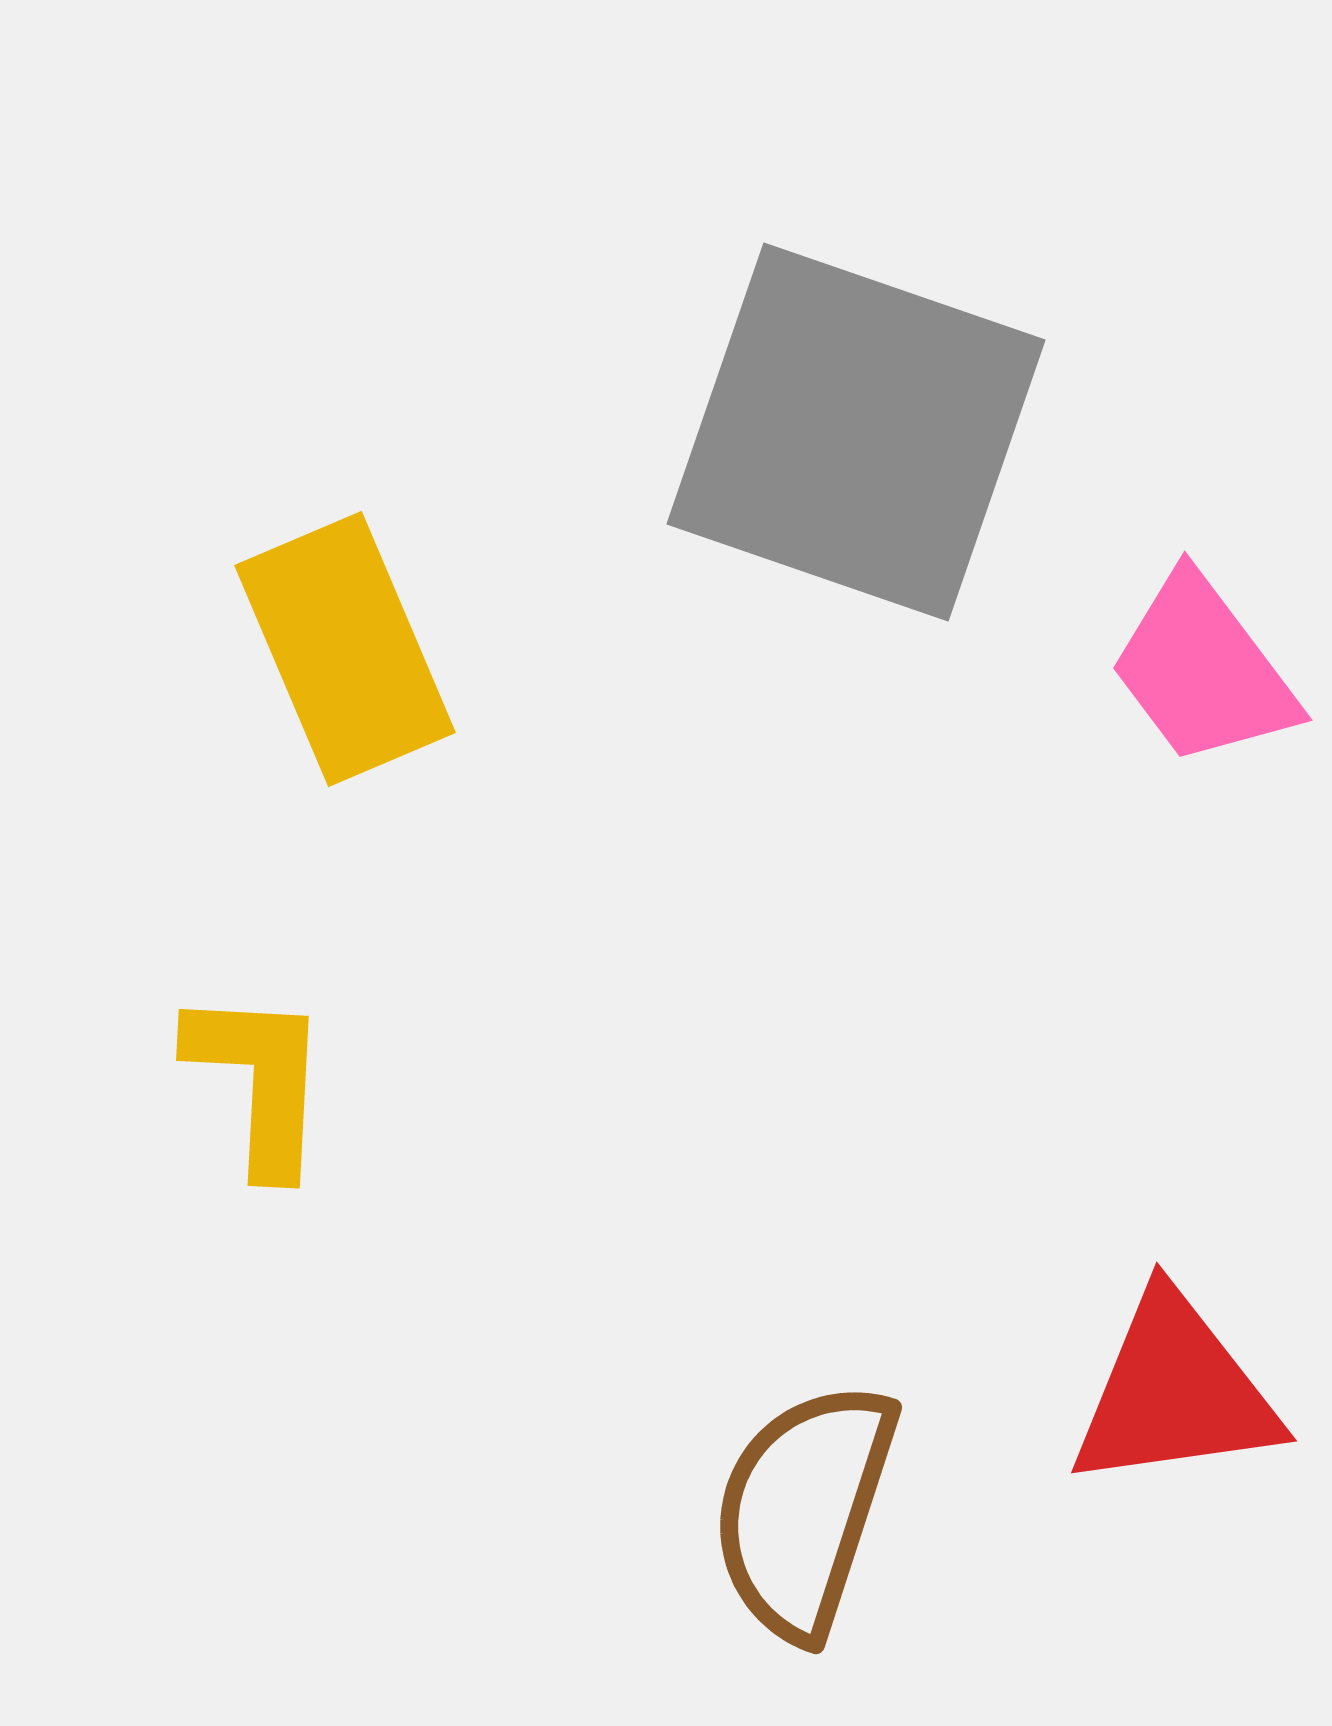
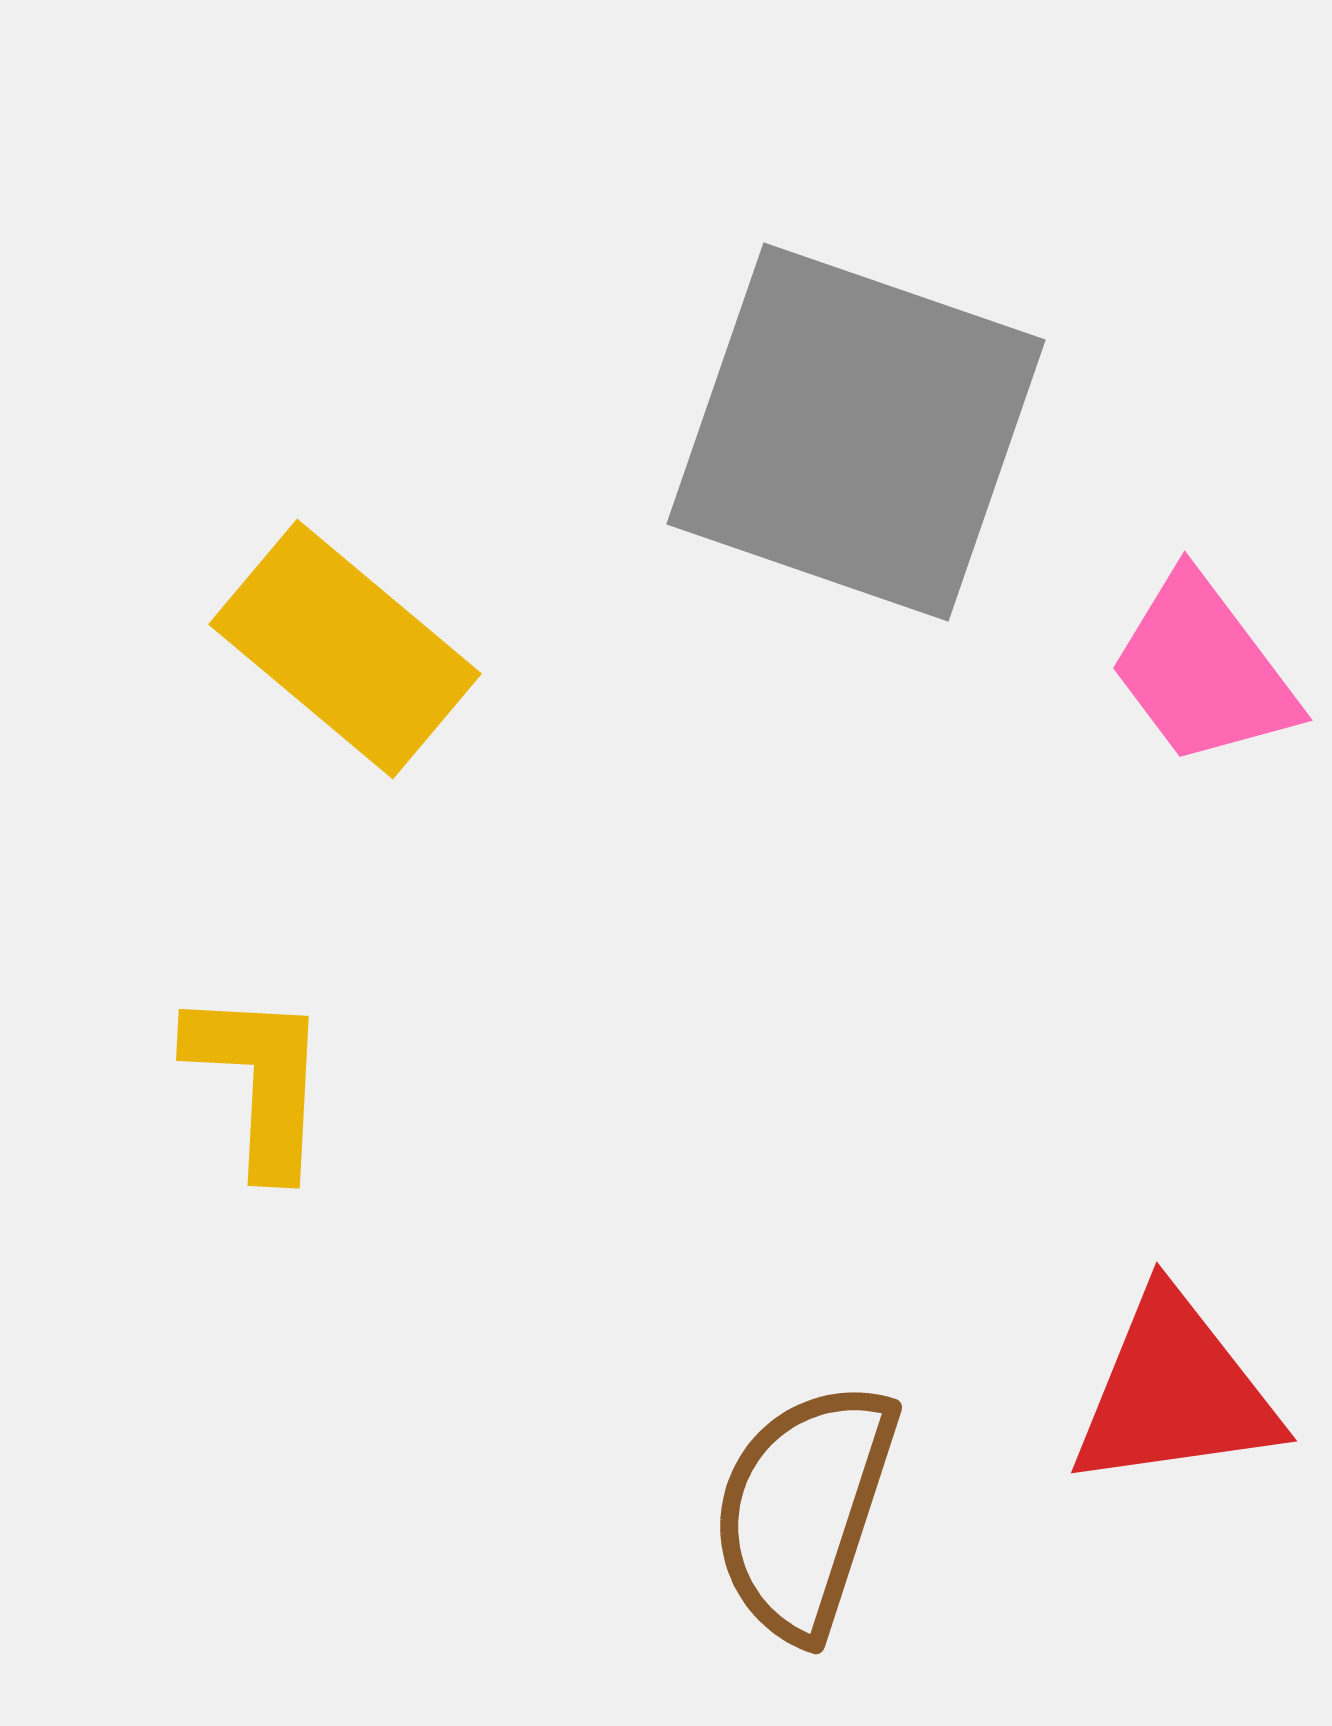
yellow rectangle: rotated 27 degrees counterclockwise
